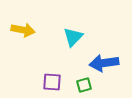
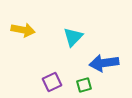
purple square: rotated 30 degrees counterclockwise
